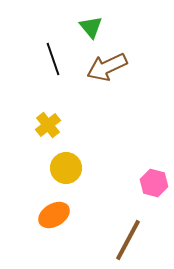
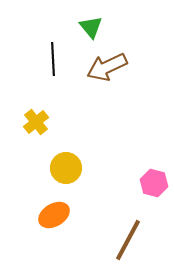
black line: rotated 16 degrees clockwise
yellow cross: moved 12 px left, 3 px up
